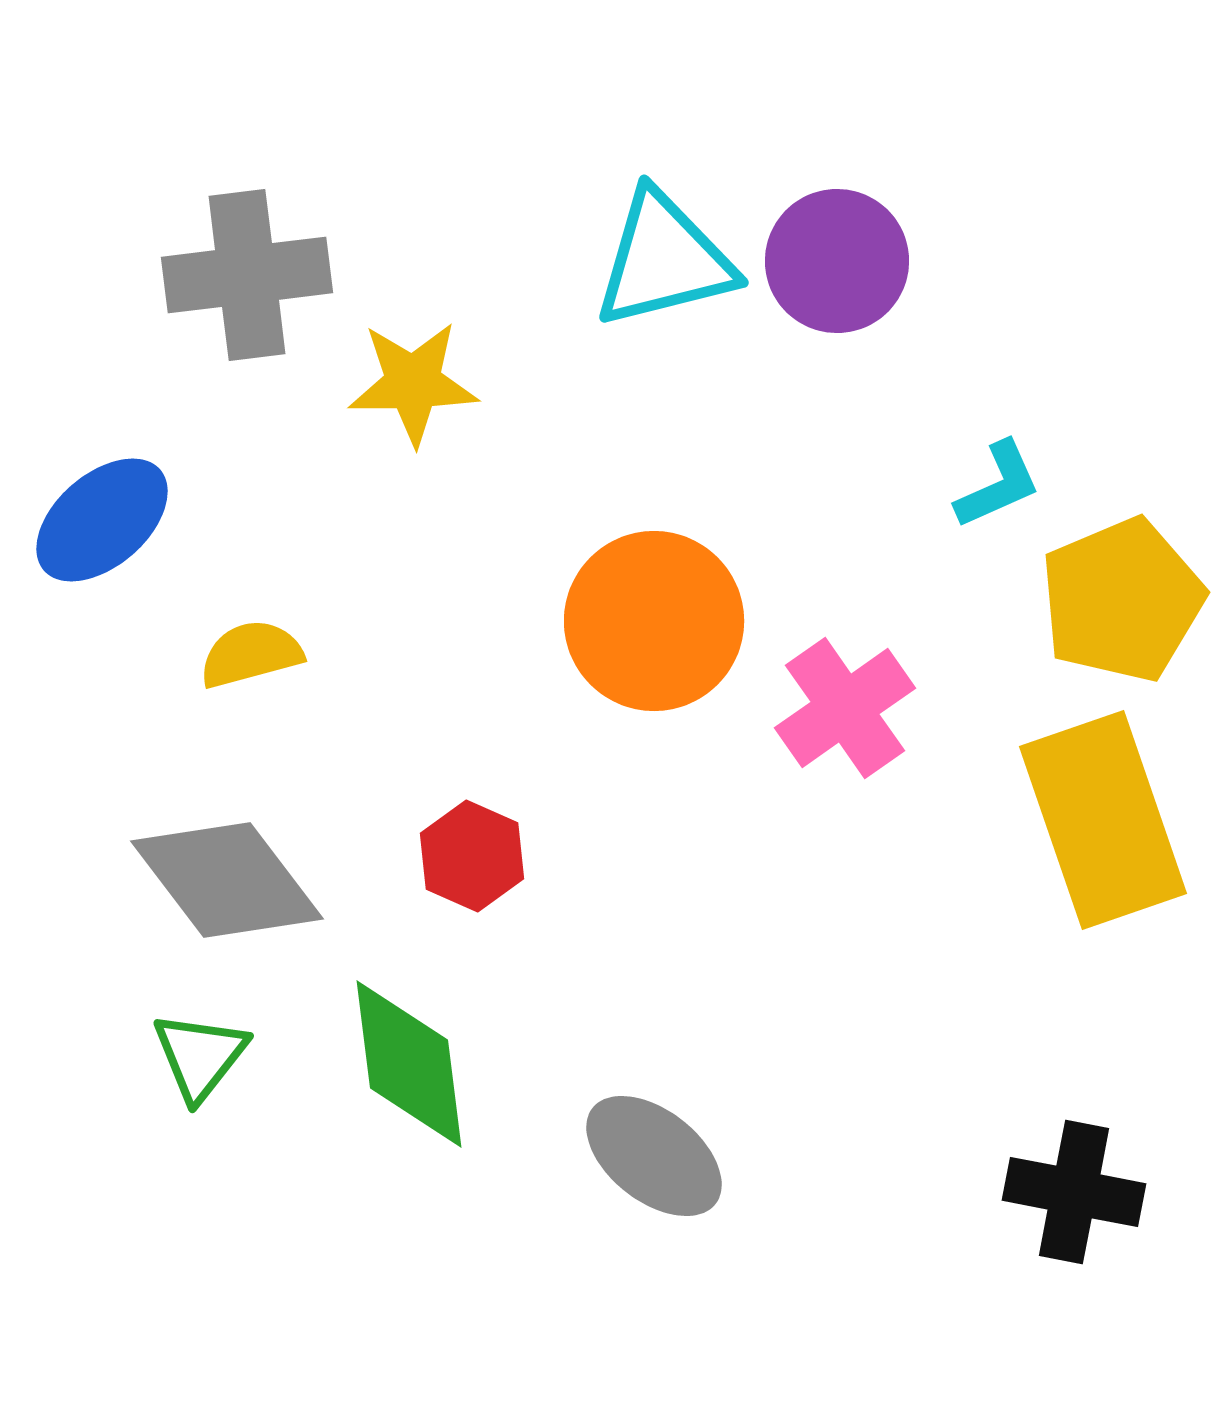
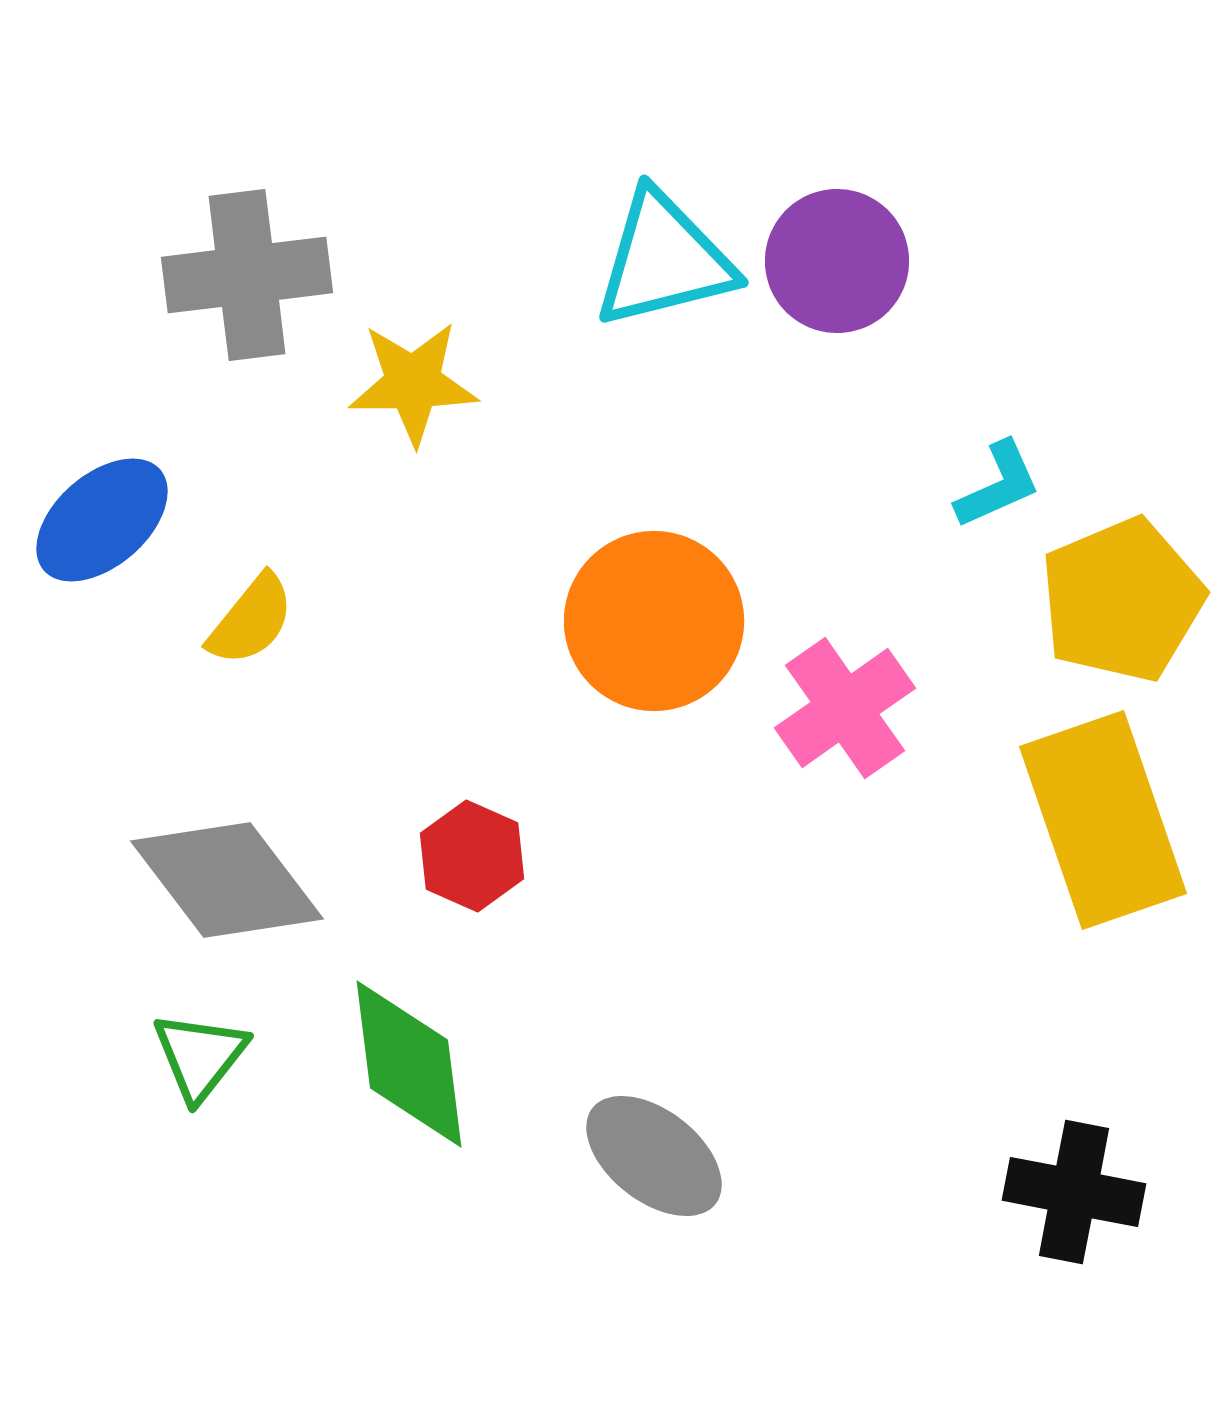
yellow semicircle: moved 34 px up; rotated 144 degrees clockwise
